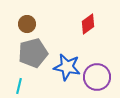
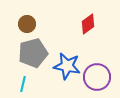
blue star: moved 1 px up
cyan line: moved 4 px right, 2 px up
